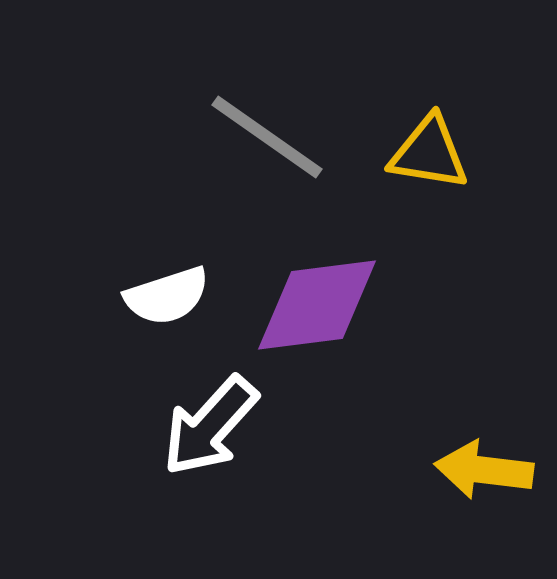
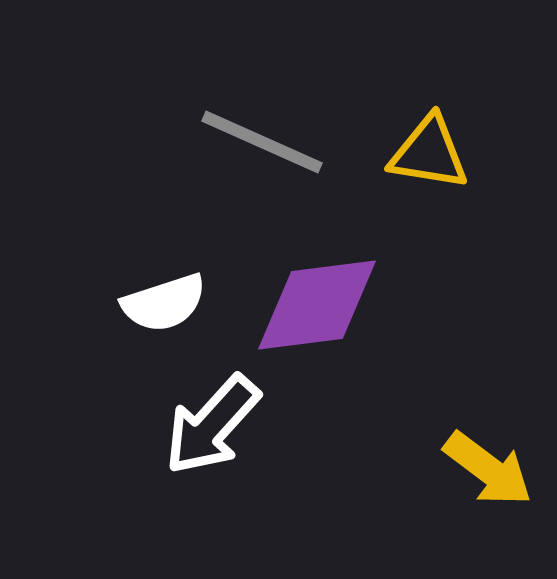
gray line: moved 5 px left, 5 px down; rotated 11 degrees counterclockwise
white semicircle: moved 3 px left, 7 px down
white arrow: moved 2 px right, 1 px up
yellow arrow: moved 4 px right, 1 px up; rotated 150 degrees counterclockwise
